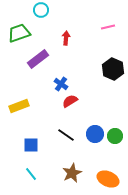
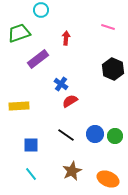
pink line: rotated 32 degrees clockwise
yellow rectangle: rotated 18 degrees clockwise
brown star: moved 2 px up
